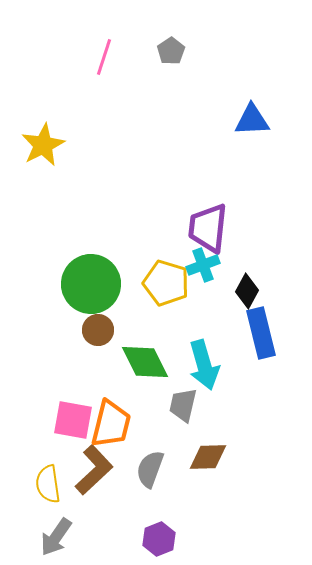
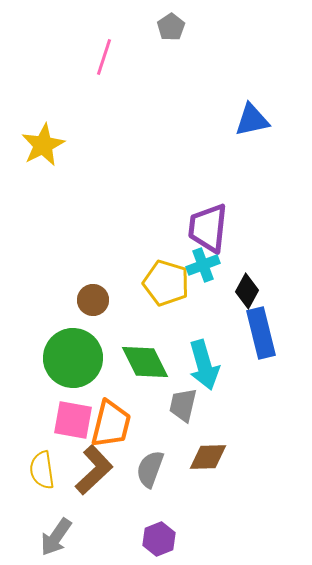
gray pentagon: moved 24 px up
blue triangle: rotated 9 degrees counterclockwise
green circle: moved 18 px left, 74 px down
brown circle: moved 5 px left, 30 px up
yellow semicircle: moved 6 px left, 14 px up
